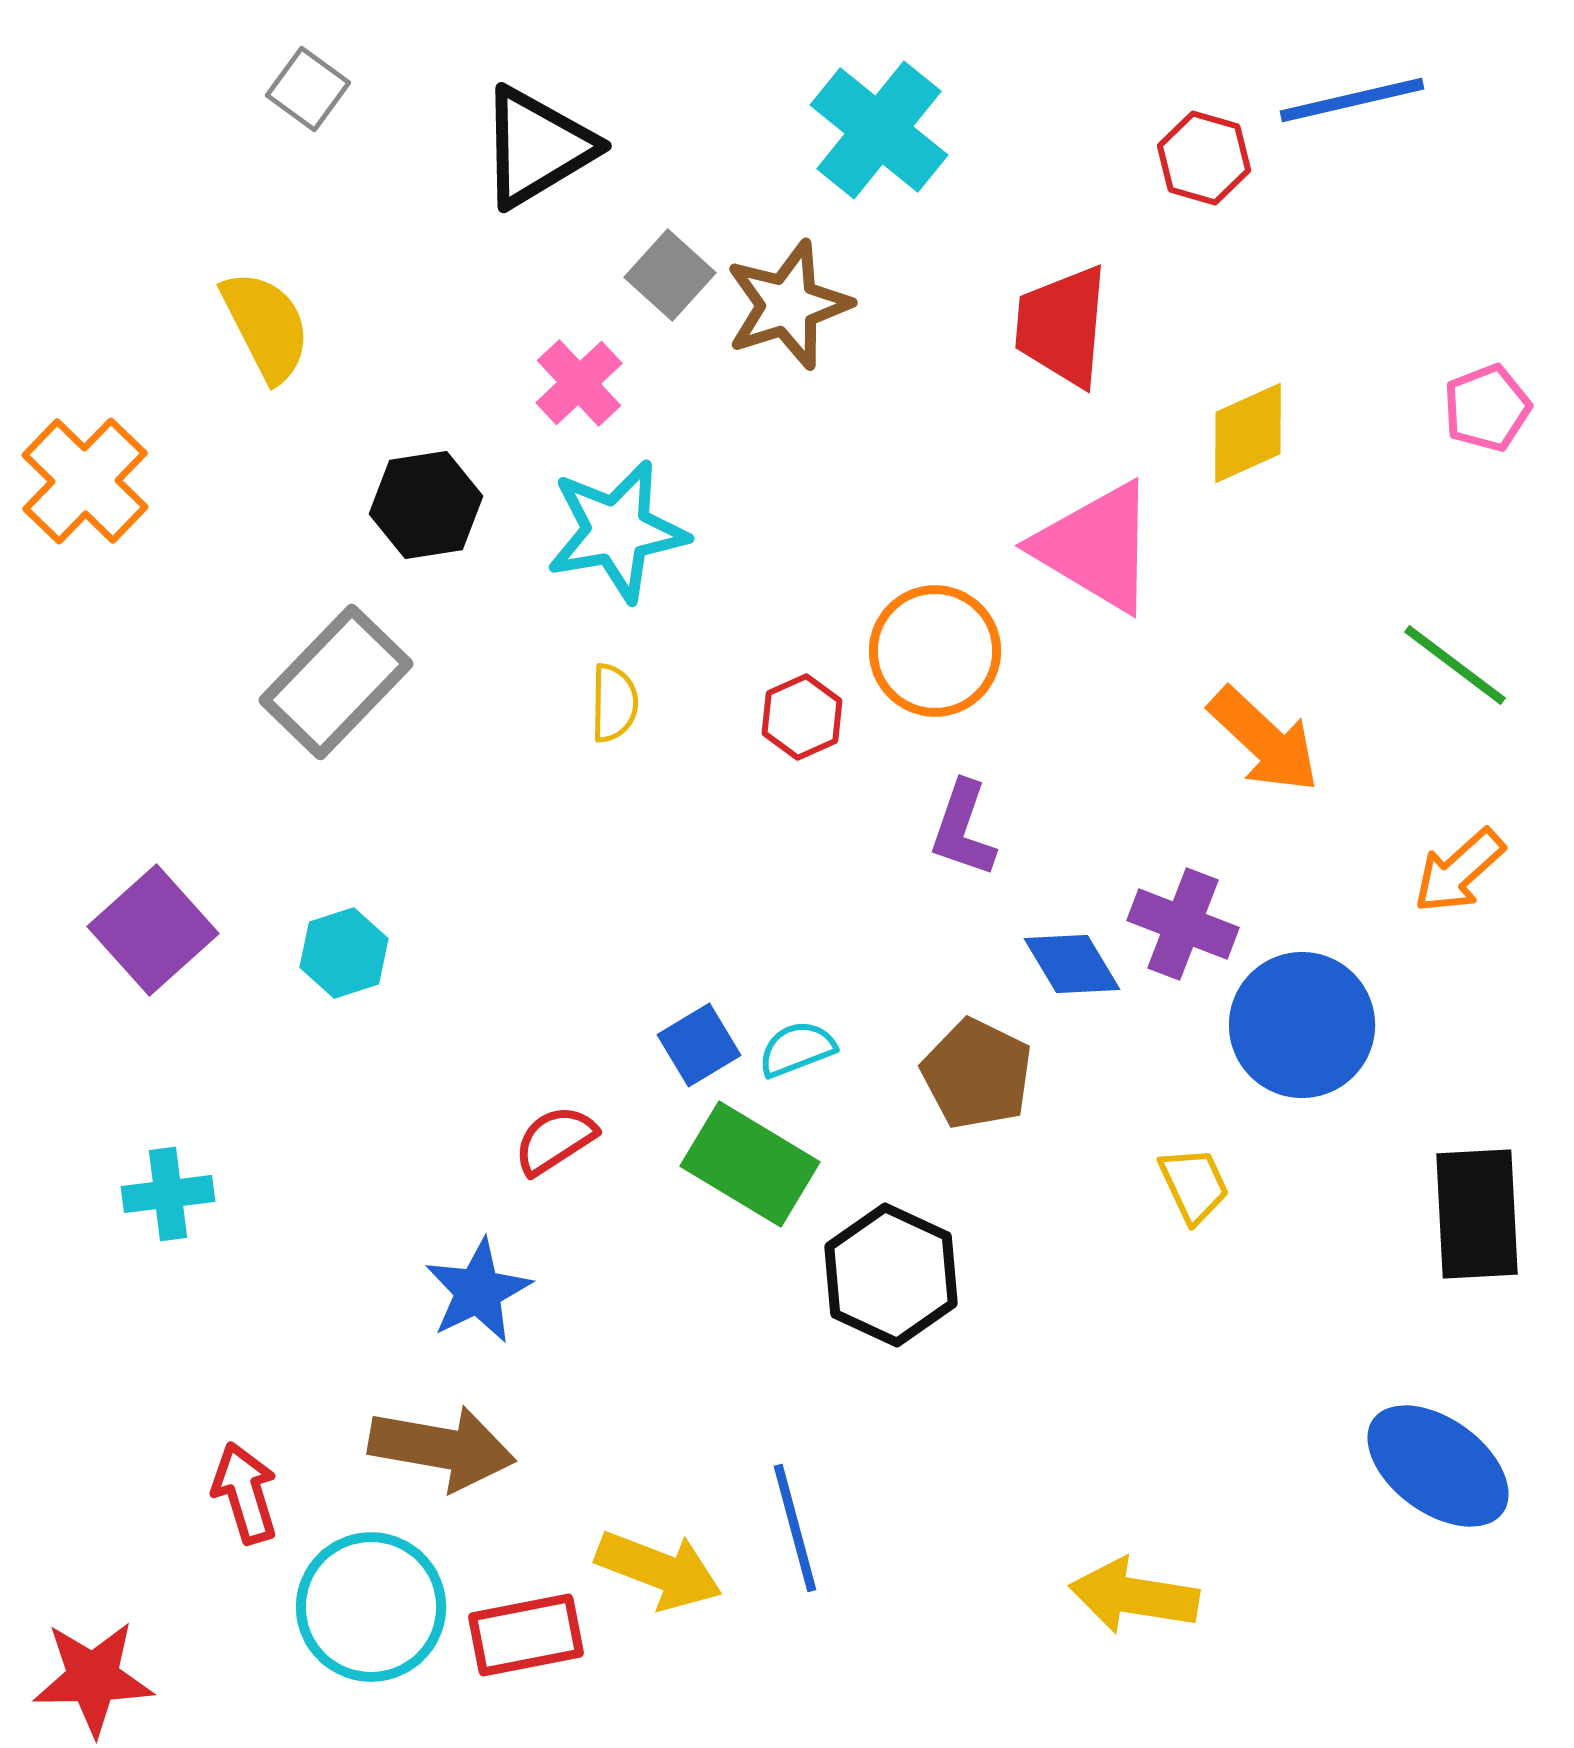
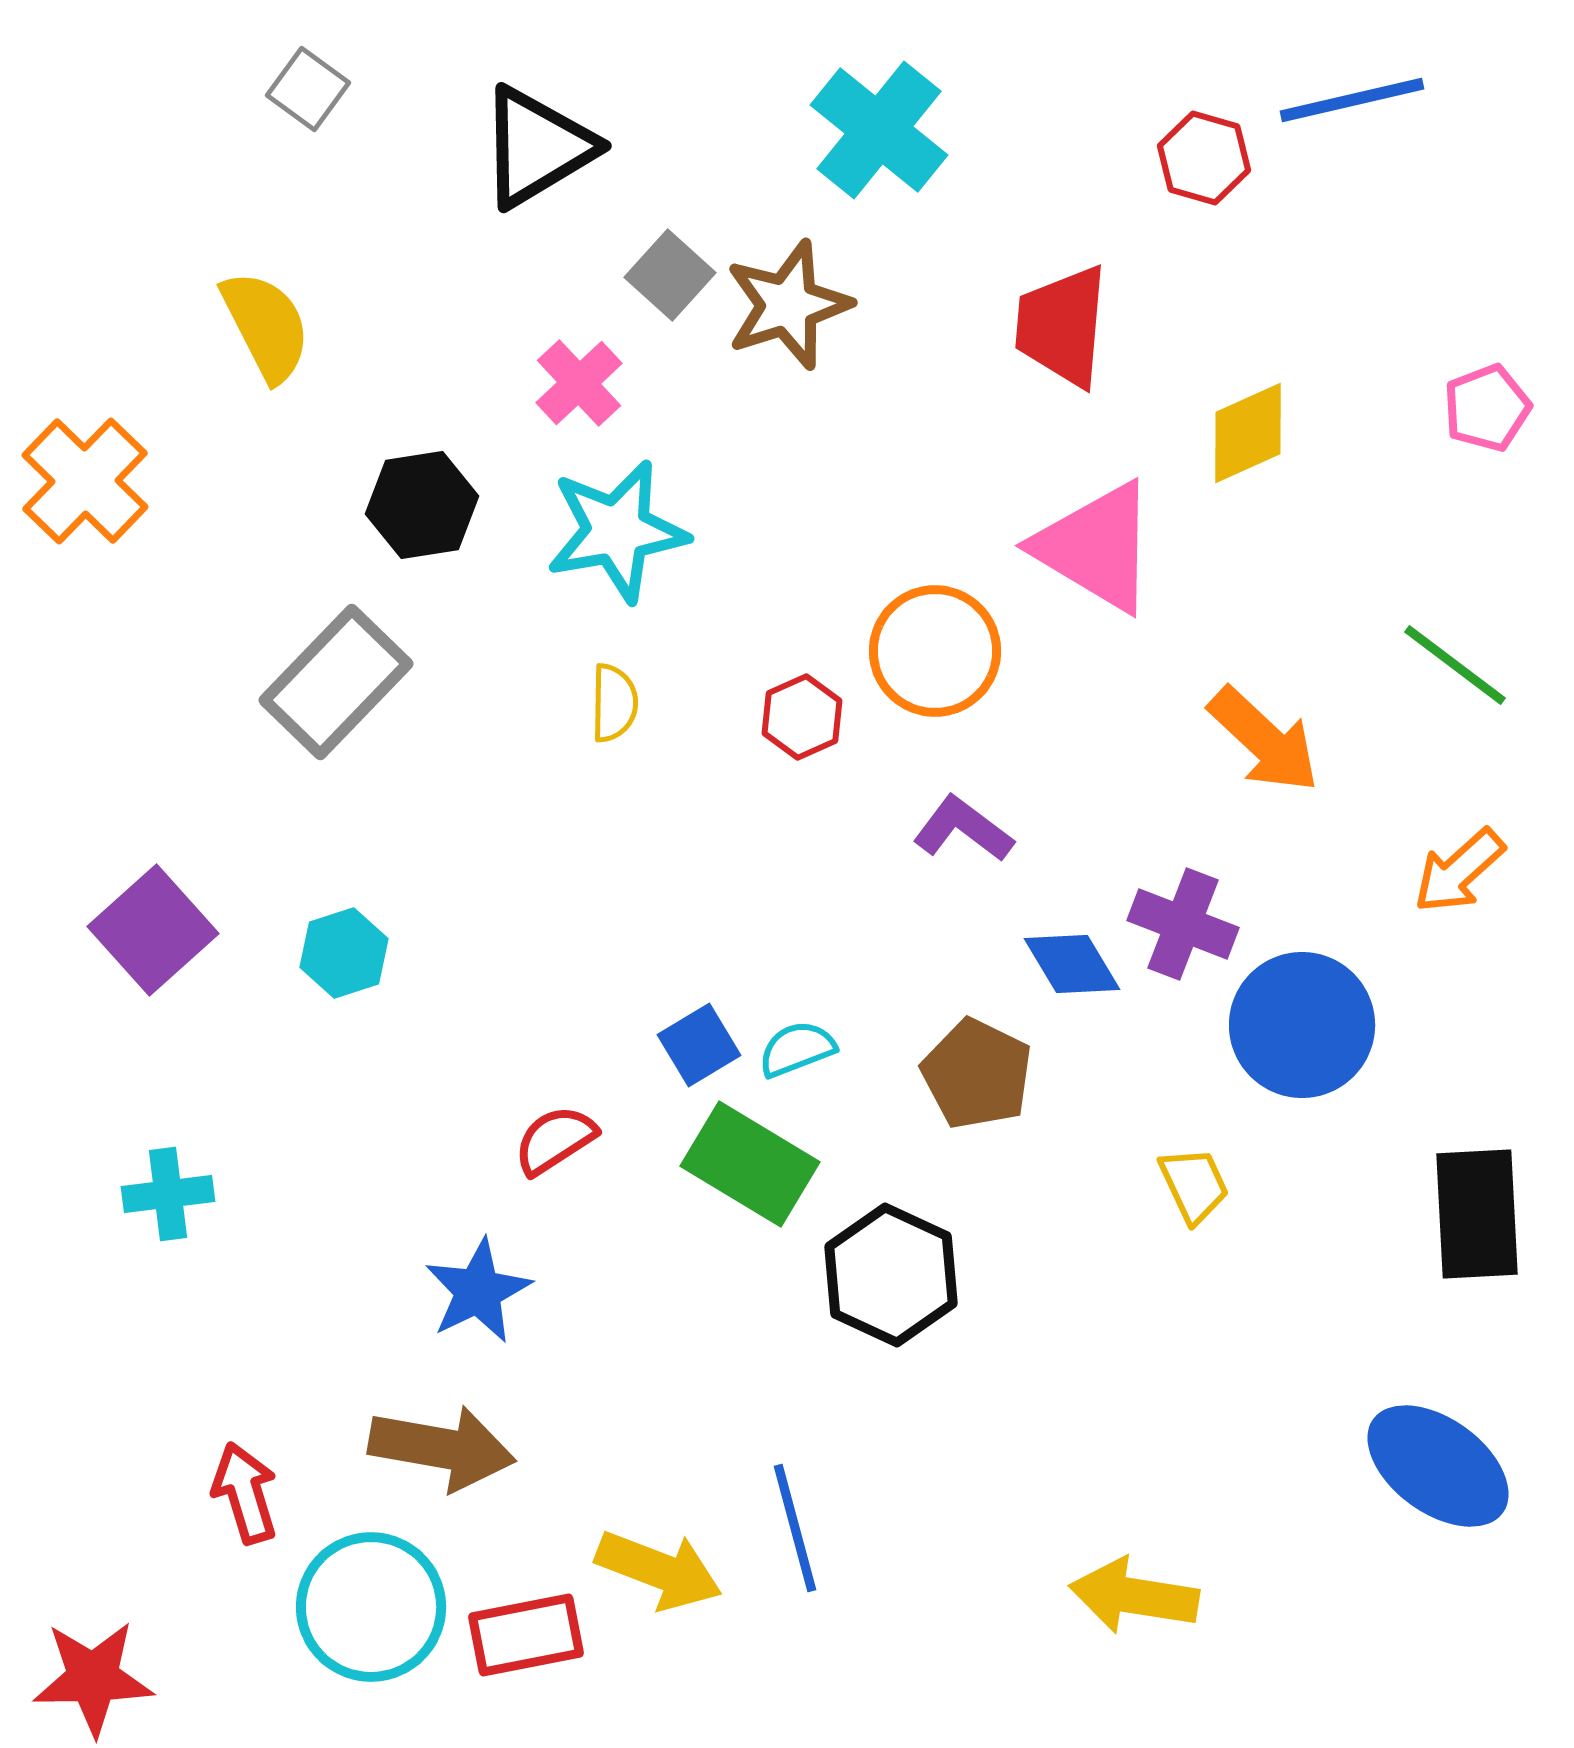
black hexagon at (426, 505): moved 4 px left
purple L-shape at (963, 829): rotated 108 degrees clockwise
